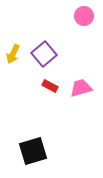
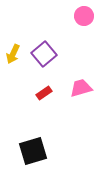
red rectangle: moved 6 px left, 7 px down; rotated 63 degrees counterclockwise
